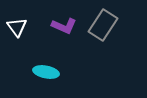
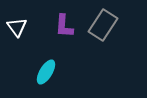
purple L-shape: rotated 70 degrees clockwise
cyan ellipse: rotated 70 degrees counterclockwise
